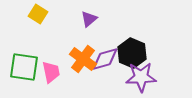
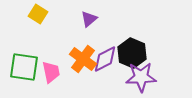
purple diamond: rotated 12 degrees counterclockwise
